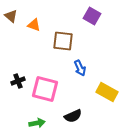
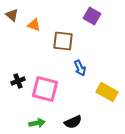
brown triangle: moved 1 px right, 1 px up
black semicircle: moved 6 px down
